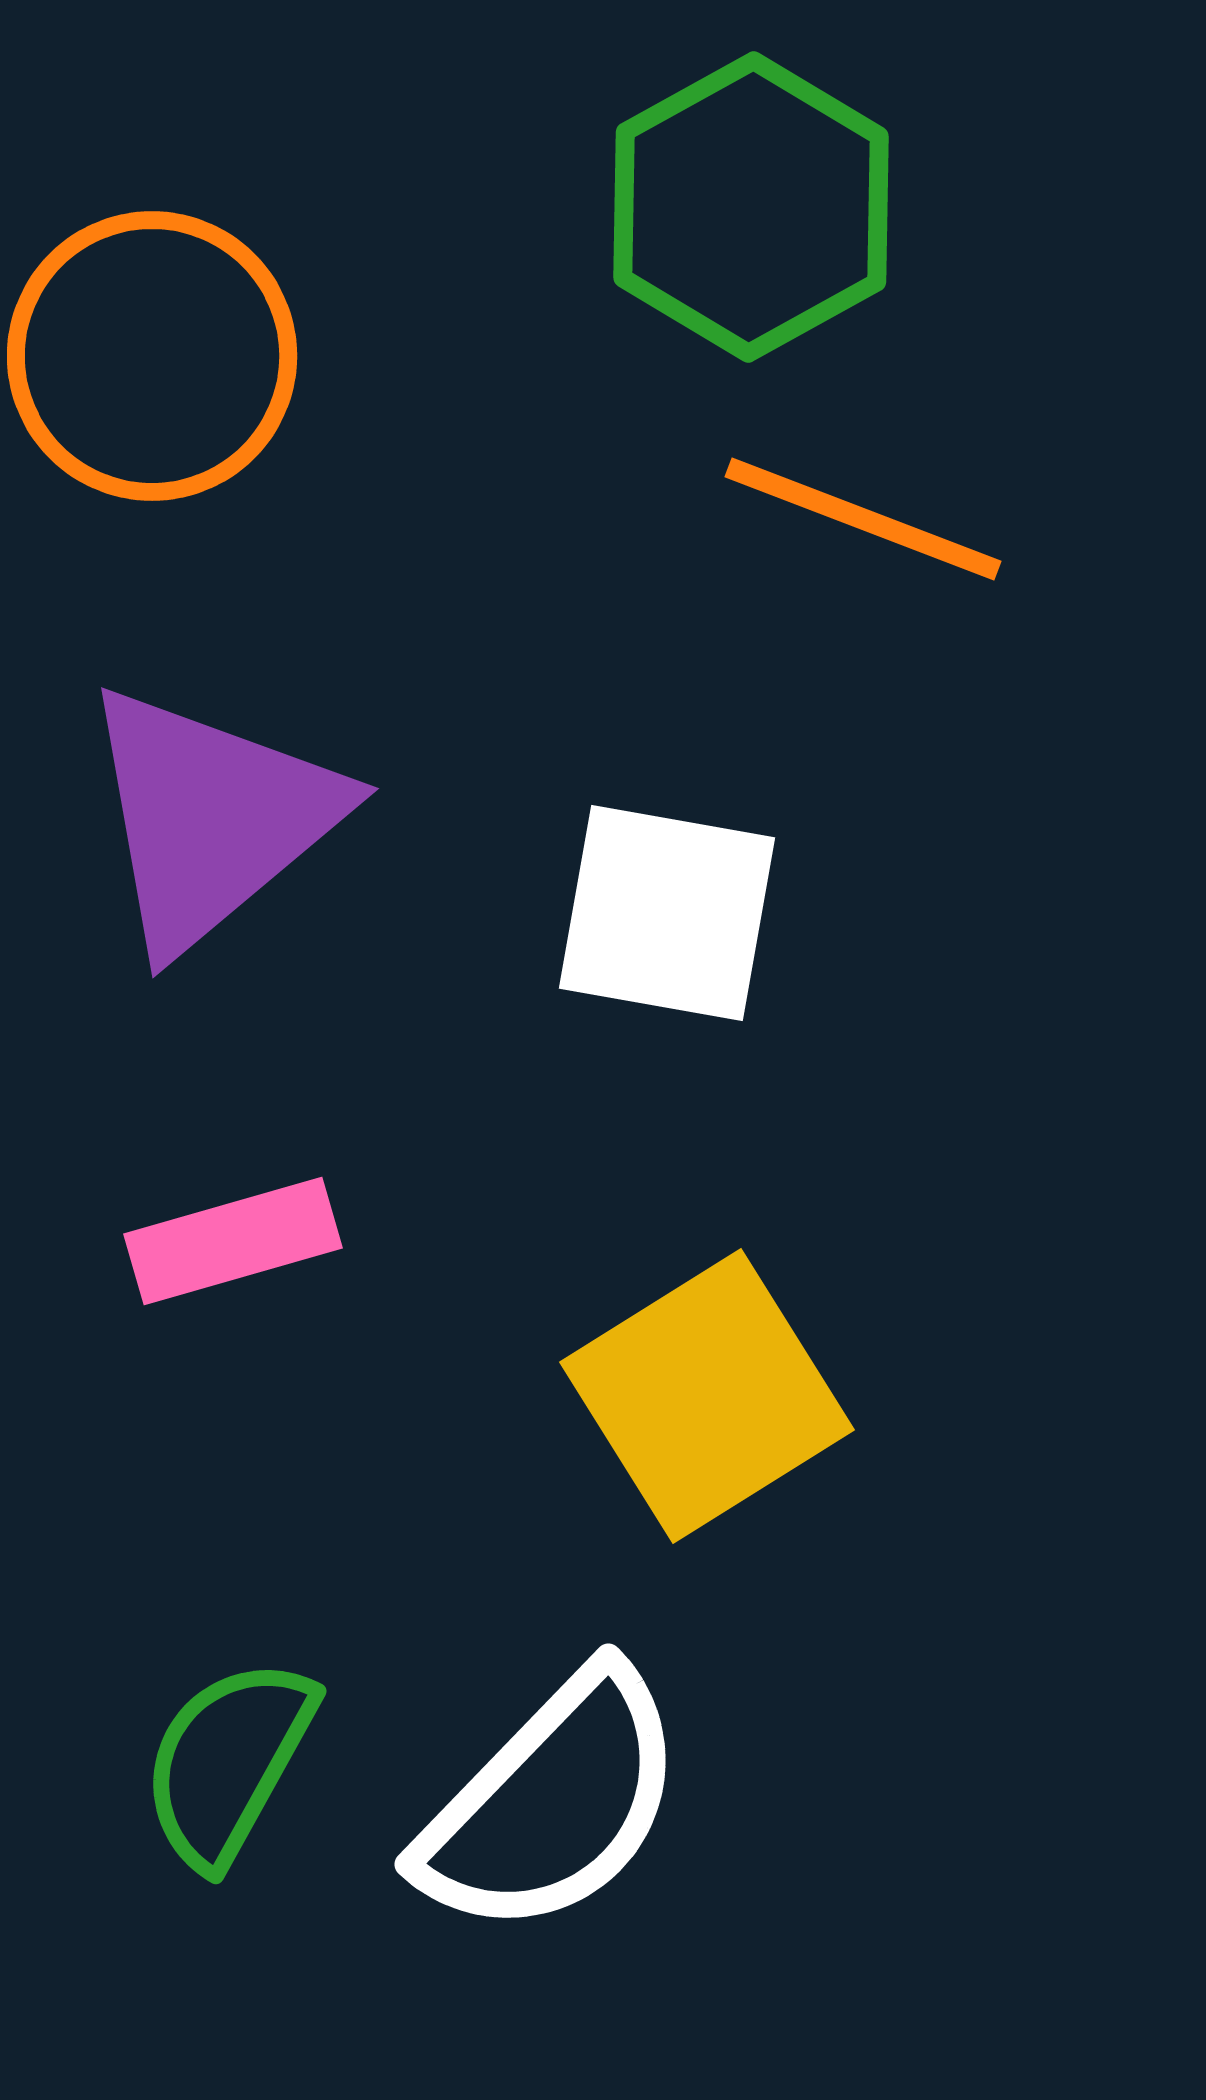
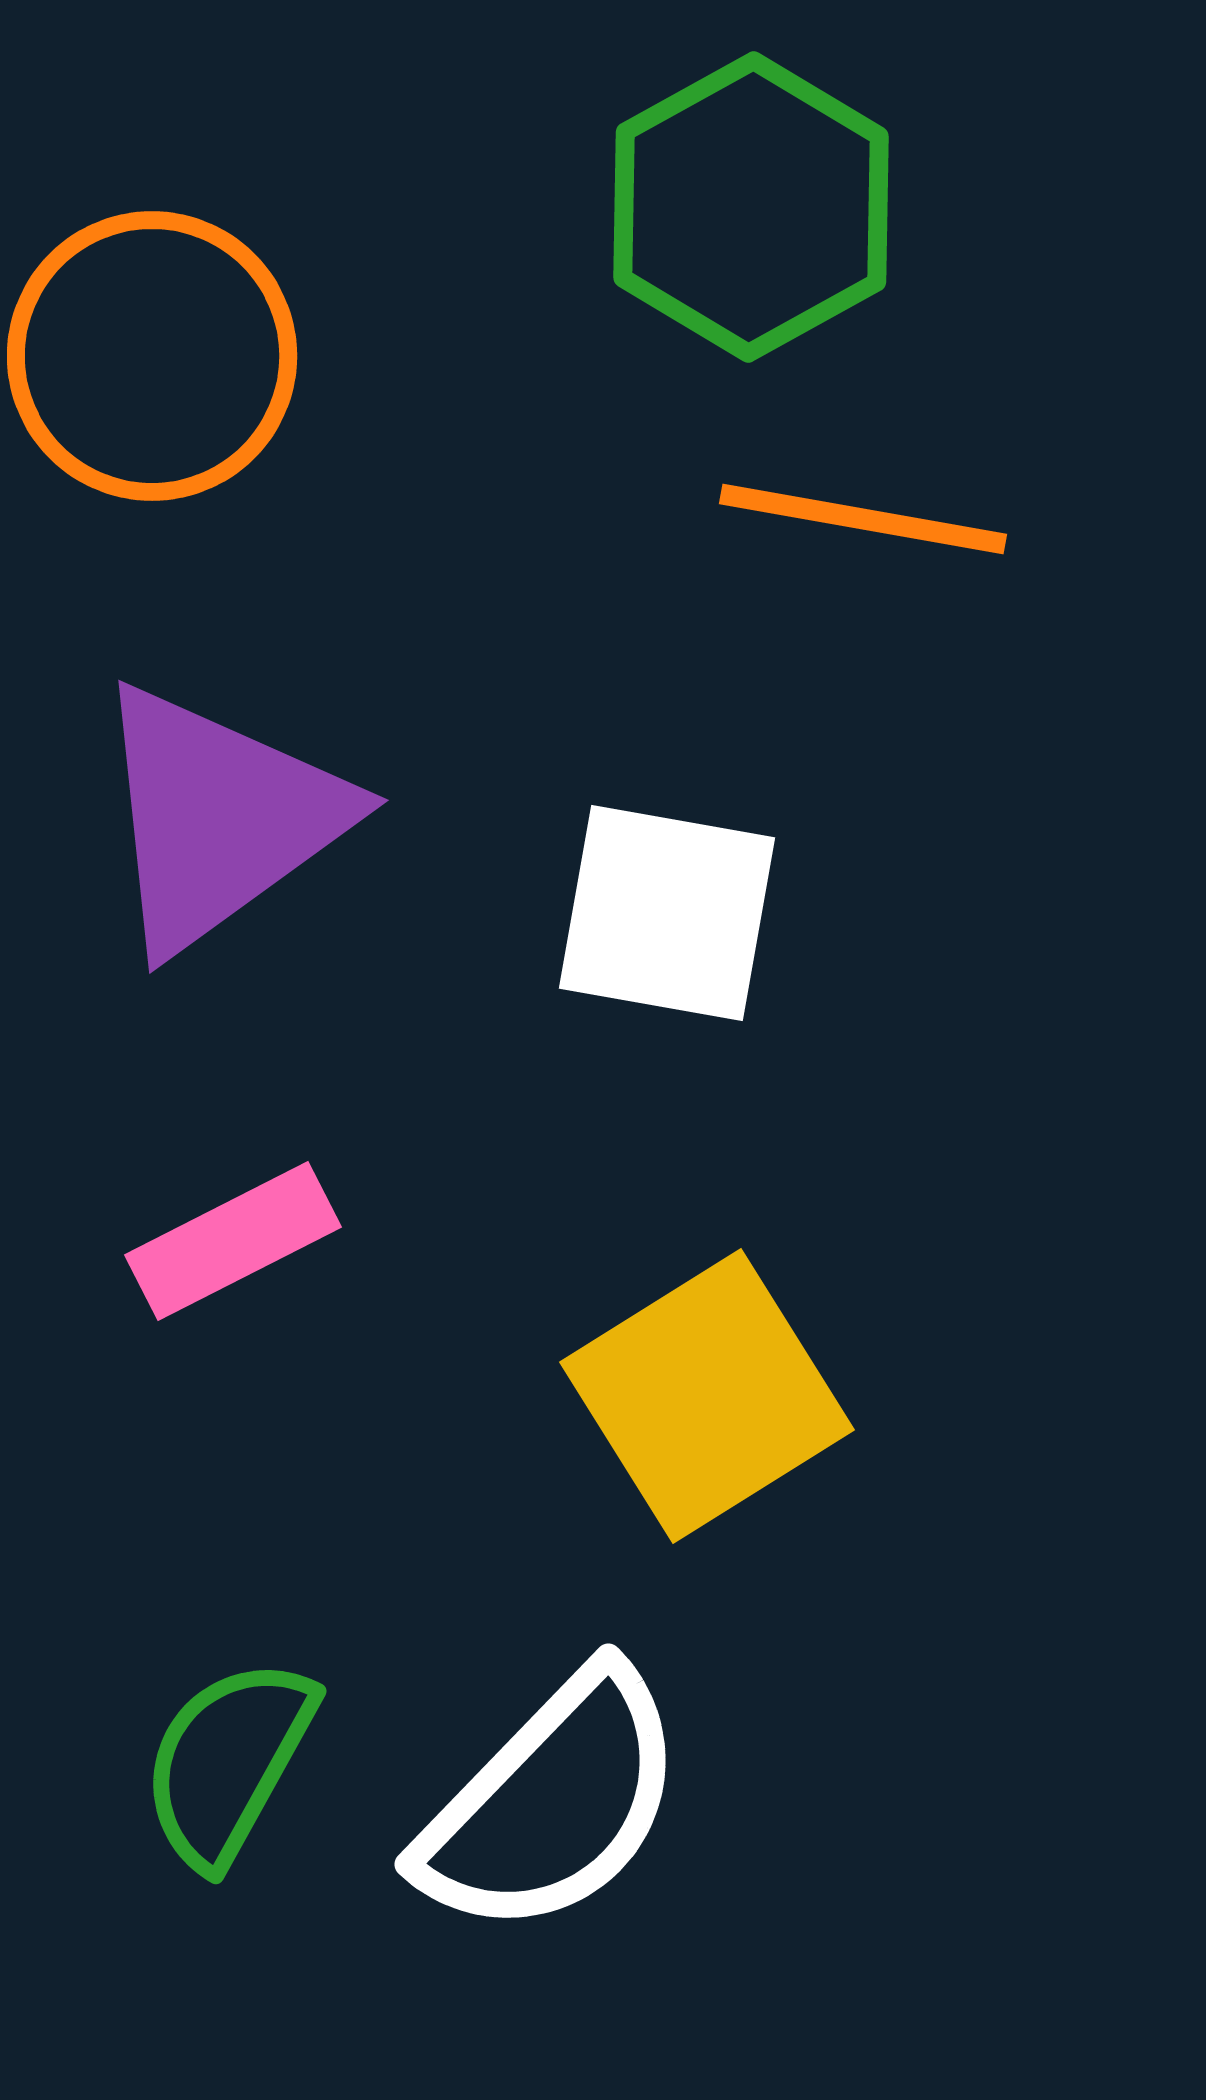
orange line: rotated 11 degrees counterclockwise
purple triangle: moved 8 px right; rotated 4 degrees clockwise
pink rectangle: rotated 11 degrees counterclockwise
